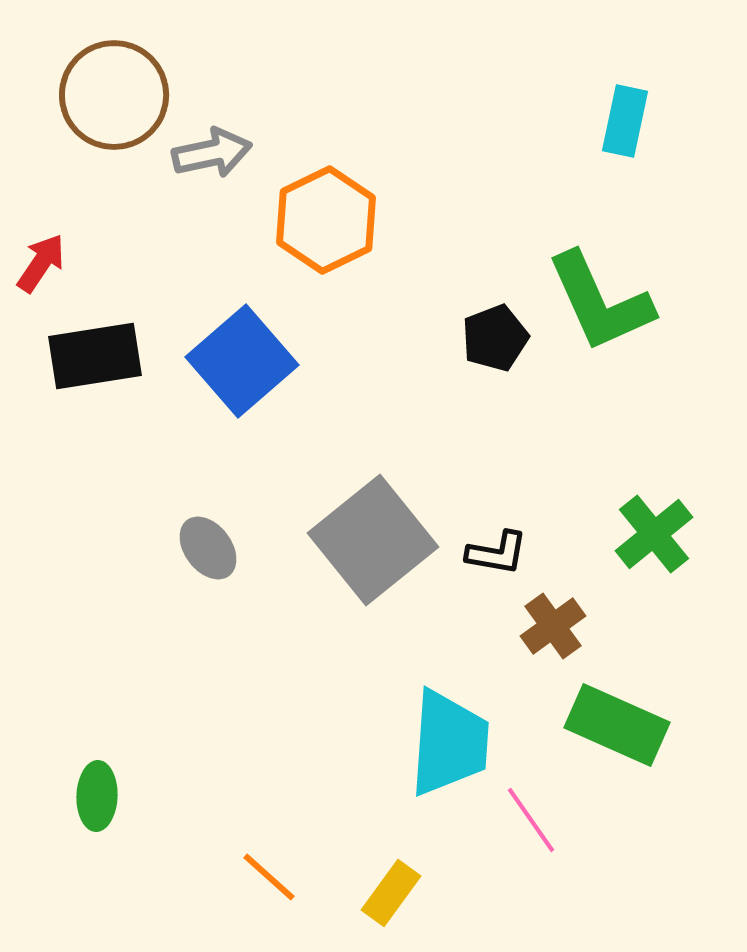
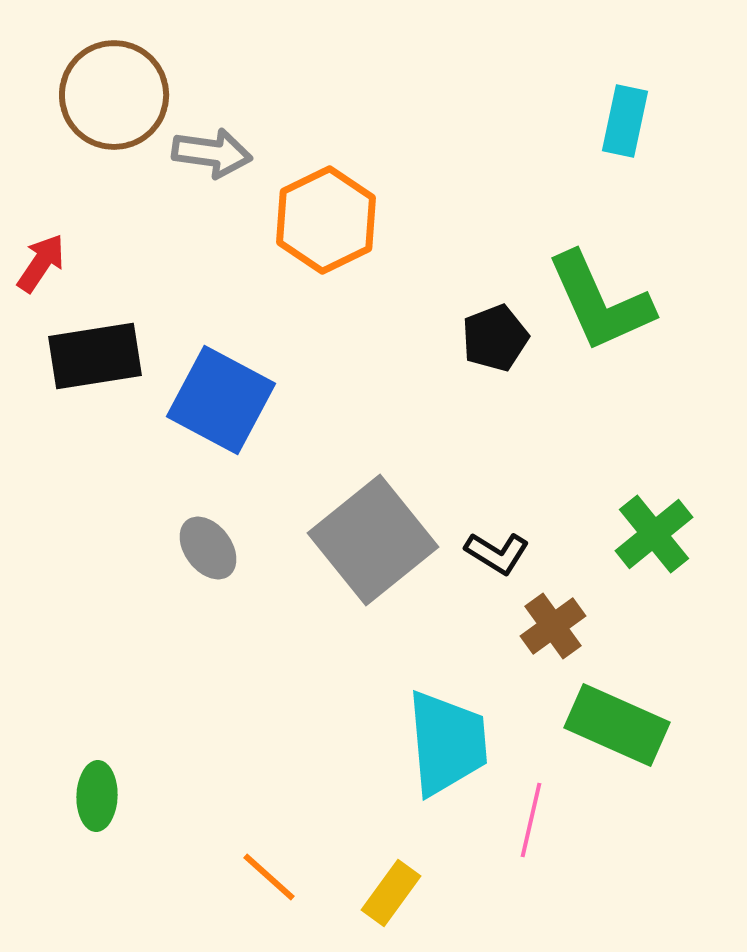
gray arrow: rotated 20 degrees clockwise
blue square: moved 21 px left, 39 px down; rotated 21 degrees counterclockwise
black L-shape: rotated 22 degrees clockwise
cyan trapezoid: moved 2 px left; rotated 9 degrees counterclockwise
pink line: rotated 48 degrees clockwise
